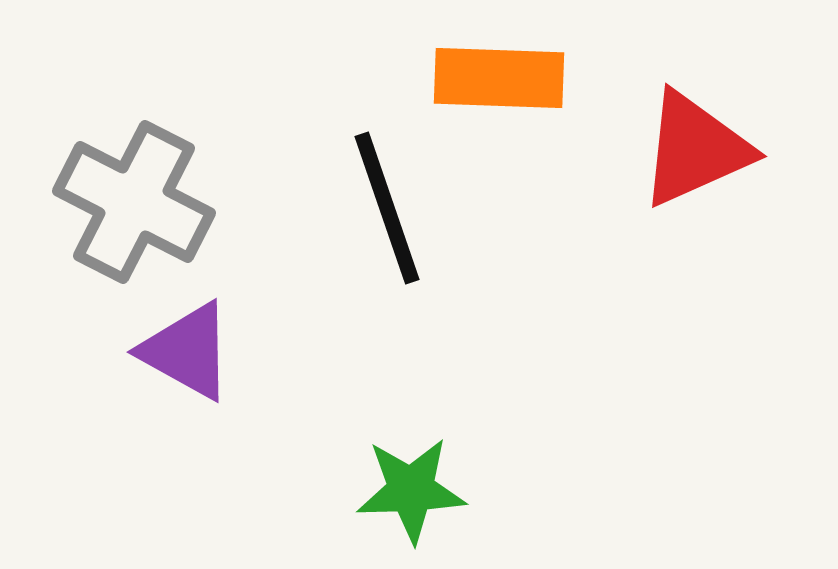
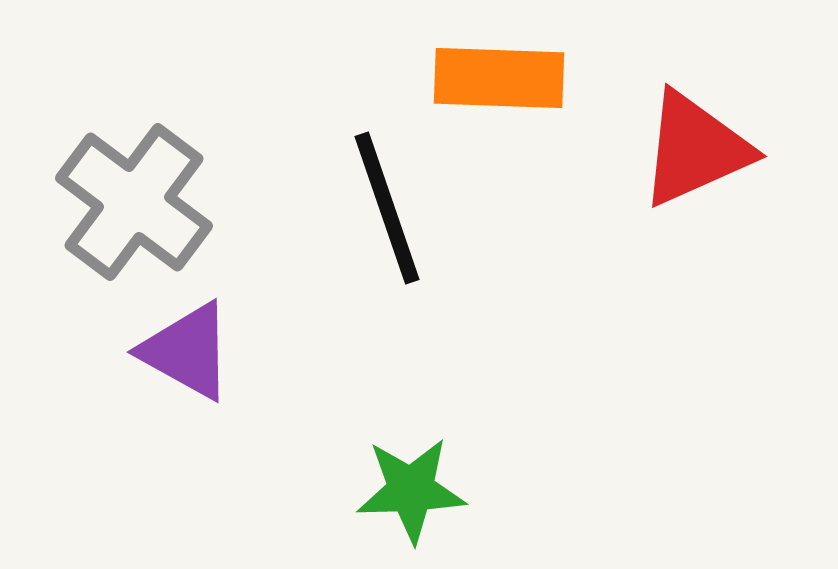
gray cross: rotated 10 degrees clockwise
